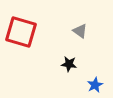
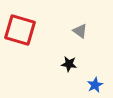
red square: moved 1 px left, 2 px up
